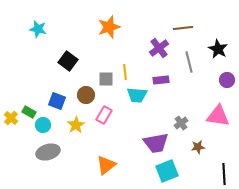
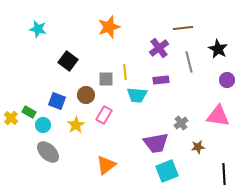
gray ellipse: rotated 60 degrees clockwise
